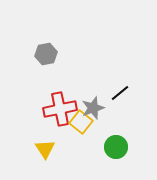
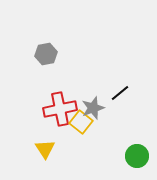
green circle: moved 21 px right, 9 px down
